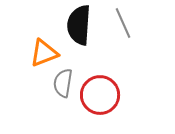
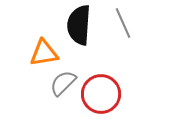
orange triangle: rotated 12 degrees clockwise
gray semicircle: rotated 36 degrees clockwise
red circle: moved 1 px right, 1 px up
